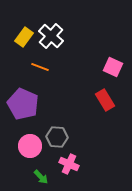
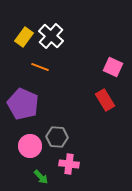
pink cross: rotated 18 degrees counterclockwise
